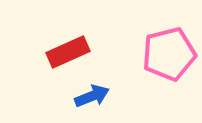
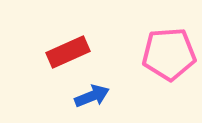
pink pentagon: rotated 10 degrees clockwise
